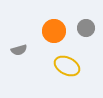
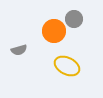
gray circle: moved 12 px left, 9 px up
